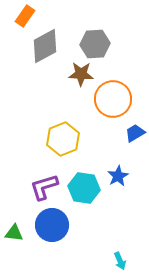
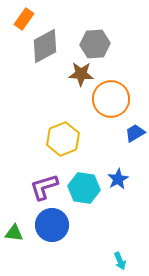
orange rectangle: moved 1 px left, 3 px down
orange circle: moved 2 px left
blue star: moved 3 px down
